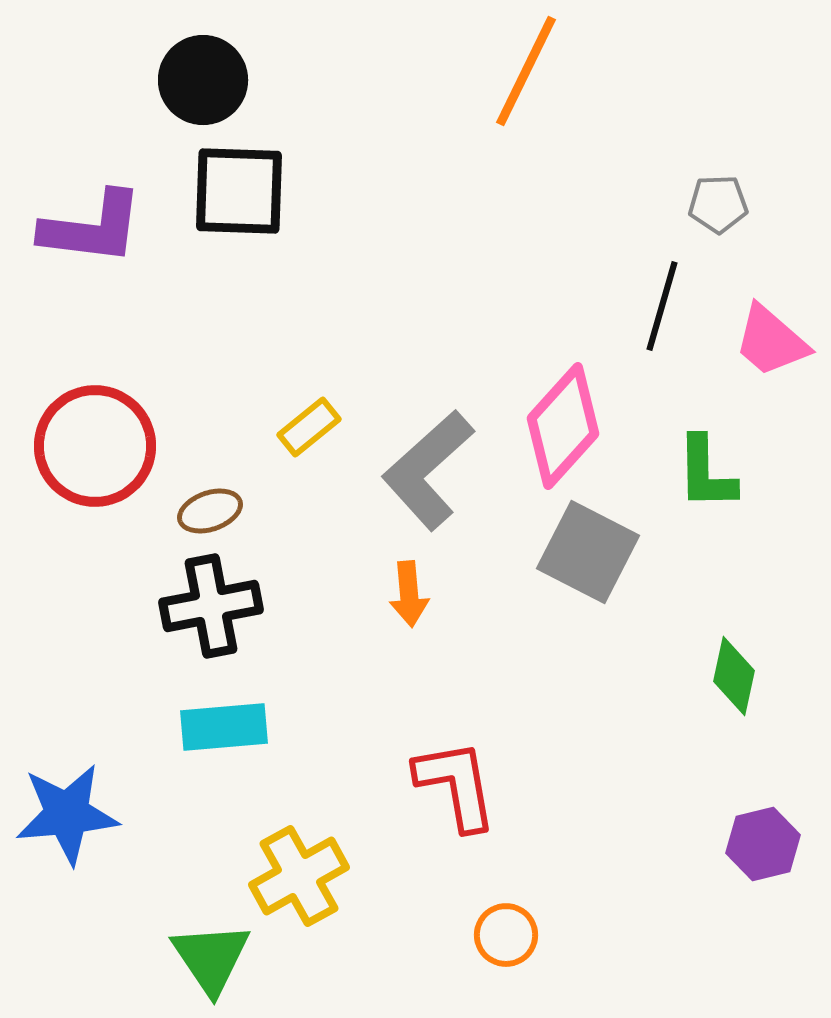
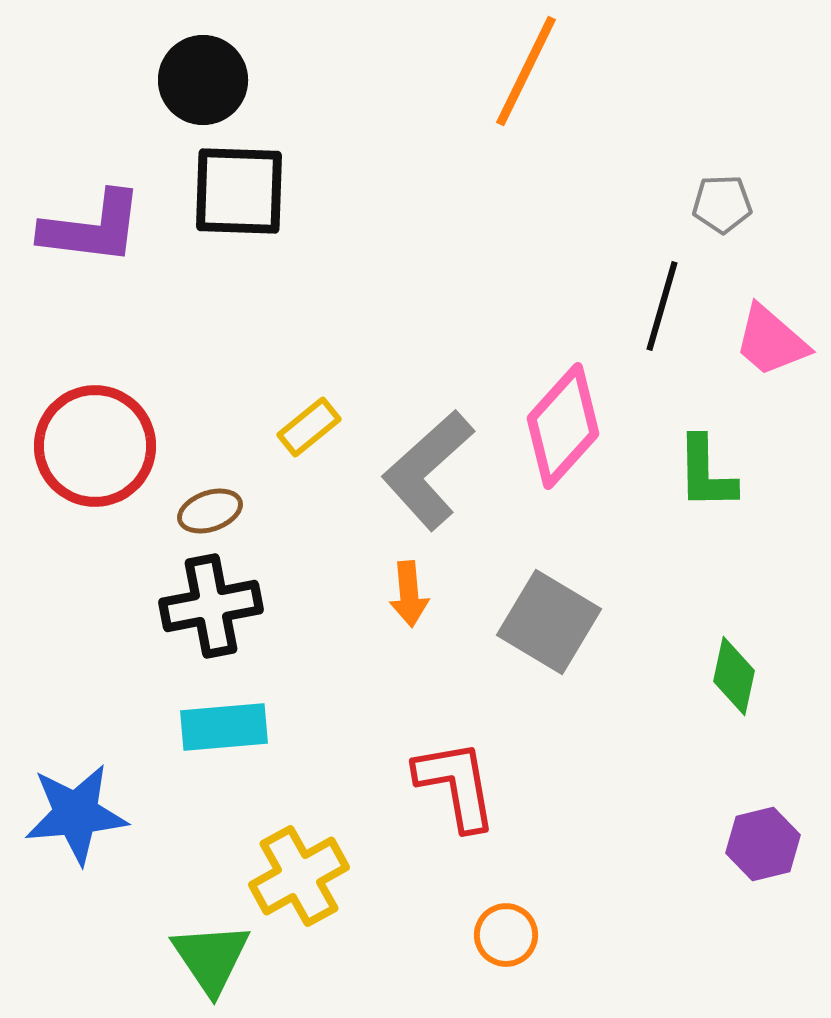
gray pentagon: moved 4 px right
gray square: moved 39 px left, 70 px down; rotated 4 degrees clockwise
blue star: moved 9 px right
